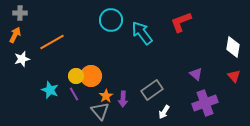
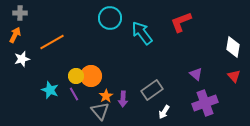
cyan circle: moved 1 px left, 2 px up
